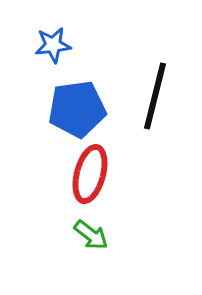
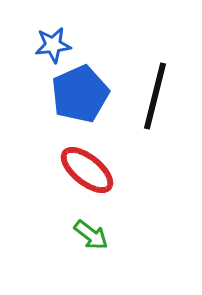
blue pentagon: moved 3 px right, 15 px up; rotated 16 degrees counterclockwise
red ellipse: moved 3 px left, 4 px up; rotated 66 degrees counterclockwise
